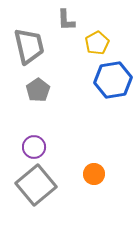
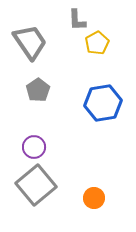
gray L-shape: moved 11 px right
gray trapezoid: moved 1 px right, 4 px up; rotated 21 degrees counterclockwise
blue hexagon: moved 10 px left, 23 px down
orange circle: moved 24 px down
